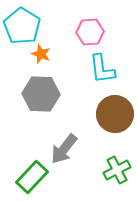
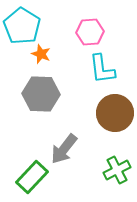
brown circle: moved 1 px up
